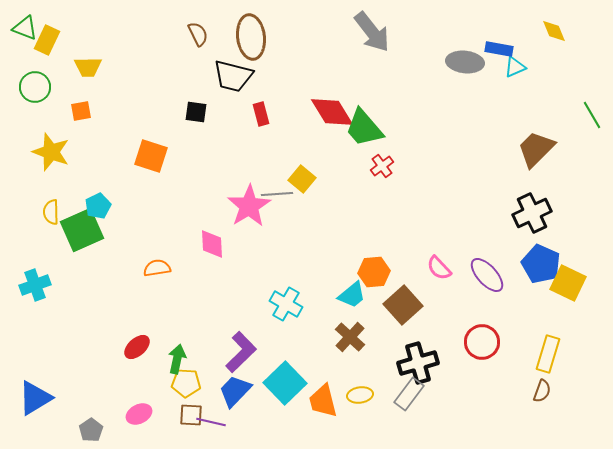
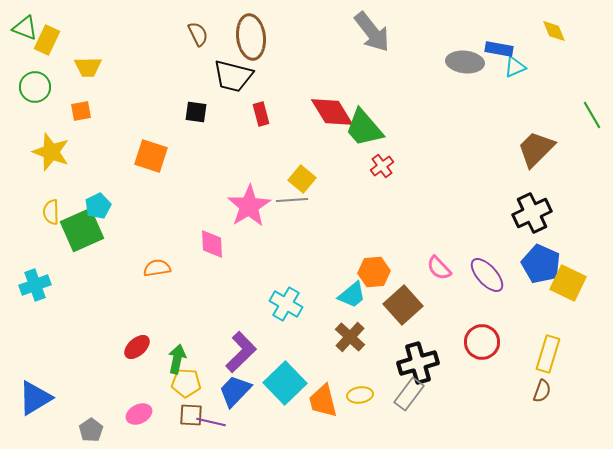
gray line at (277, 194): moved 15 px right, 6 px down
